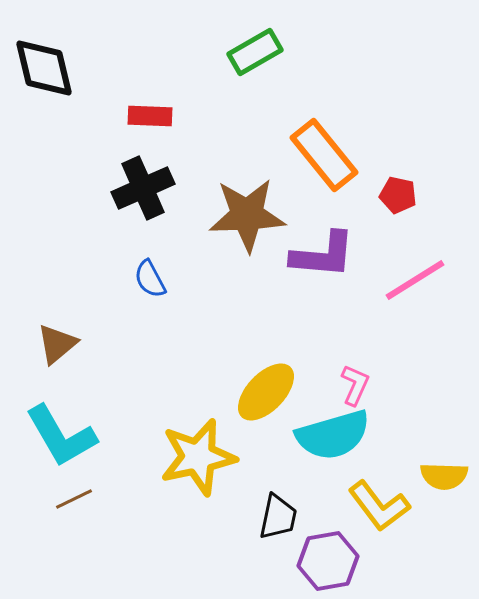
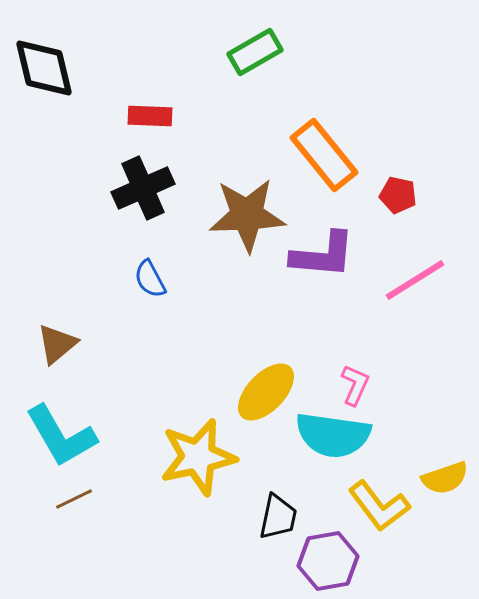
cyan semicircle: rotated 24 degrees clockwise
yellow semicircle: moved 1 px right, 2 px down; rotated 21 degrees counterclockwise
